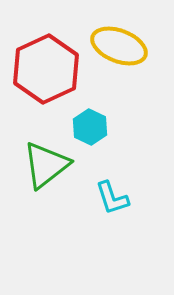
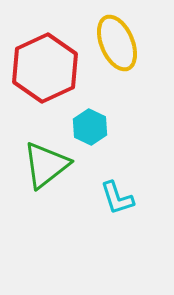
yellow ellipse: moved 2 px left, 3 px up; rotated 46 degrees clockwise
red hexagon: moved 1 px left, 1 px up
cyan L-shape: moved 5 px right
